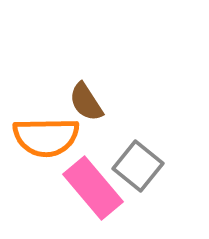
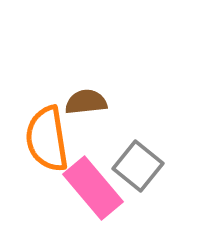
brown semicircle: rotated 117 degrees clockwise
orange semicircle: moved 1 px right, 2 px down; rotated 82 degrees clockwise
